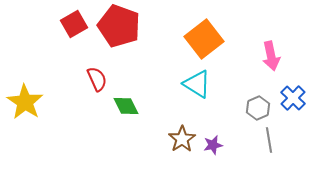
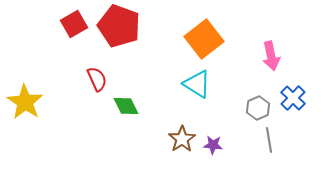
purple star: rotated 18 degrees clockwise
